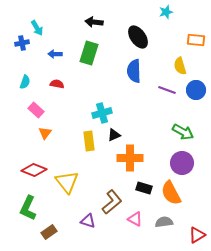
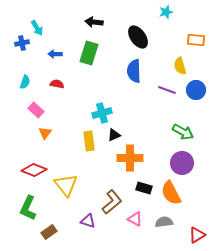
yellow triangle: moved 1 px left, 3 px down
